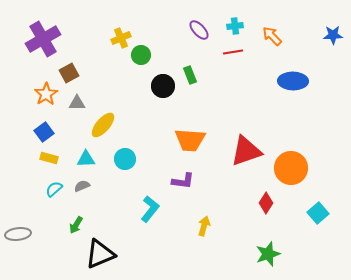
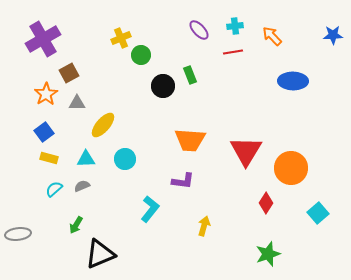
red triangle: rotated 40 degrees counterclockwise
